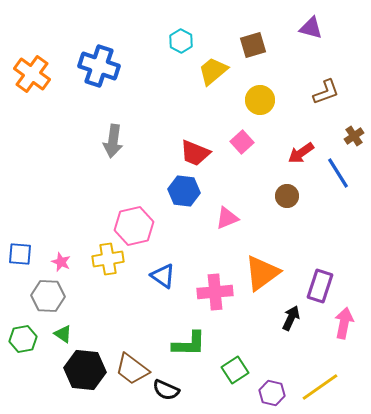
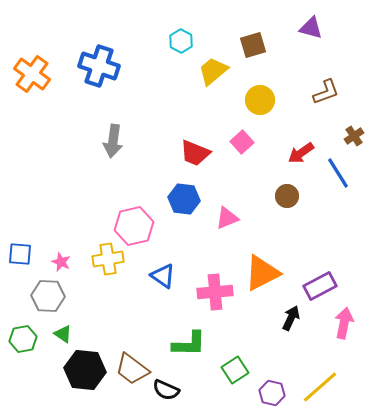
blue hexagon: moved 8 px down
orange triangle: rotated 9 degrees clockwise
purple rectangle: rotated 44 degrees clockwise
yellow line: rotated 6 degrees counterclockwise
